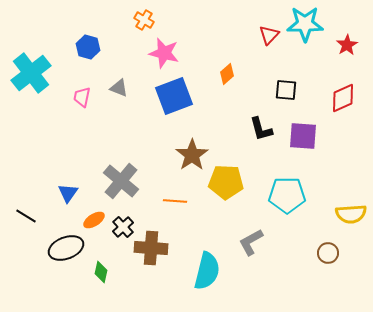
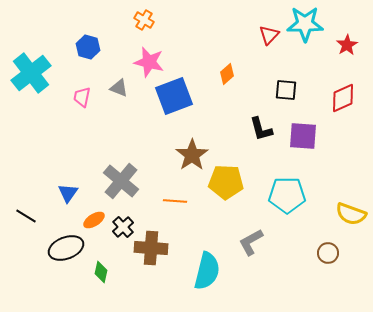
pink star: moved 15 px left, 9 px down
yellow semicircle: rotated 24 degrees clockwise
